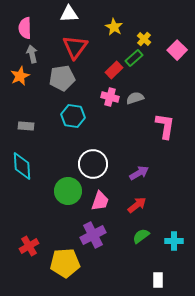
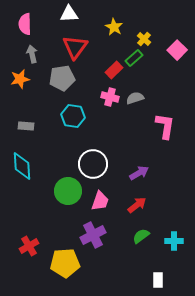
pink semicircle: moved 4 px up
orange star: moved 3 px down; rotated 12 degrees clockwise
